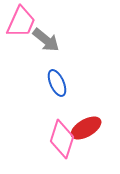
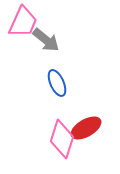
pink trapezoid: moved 2 px right
